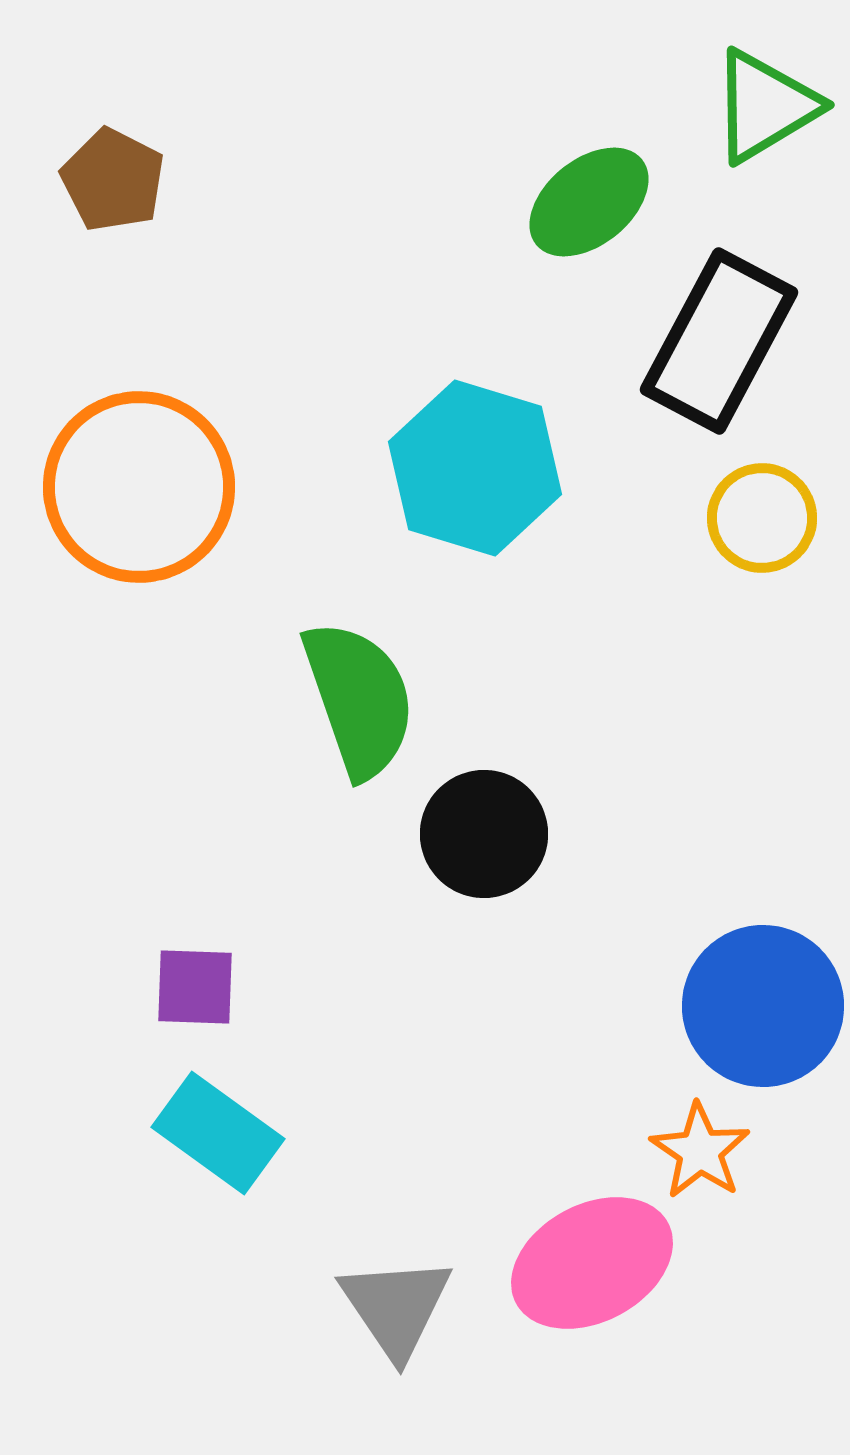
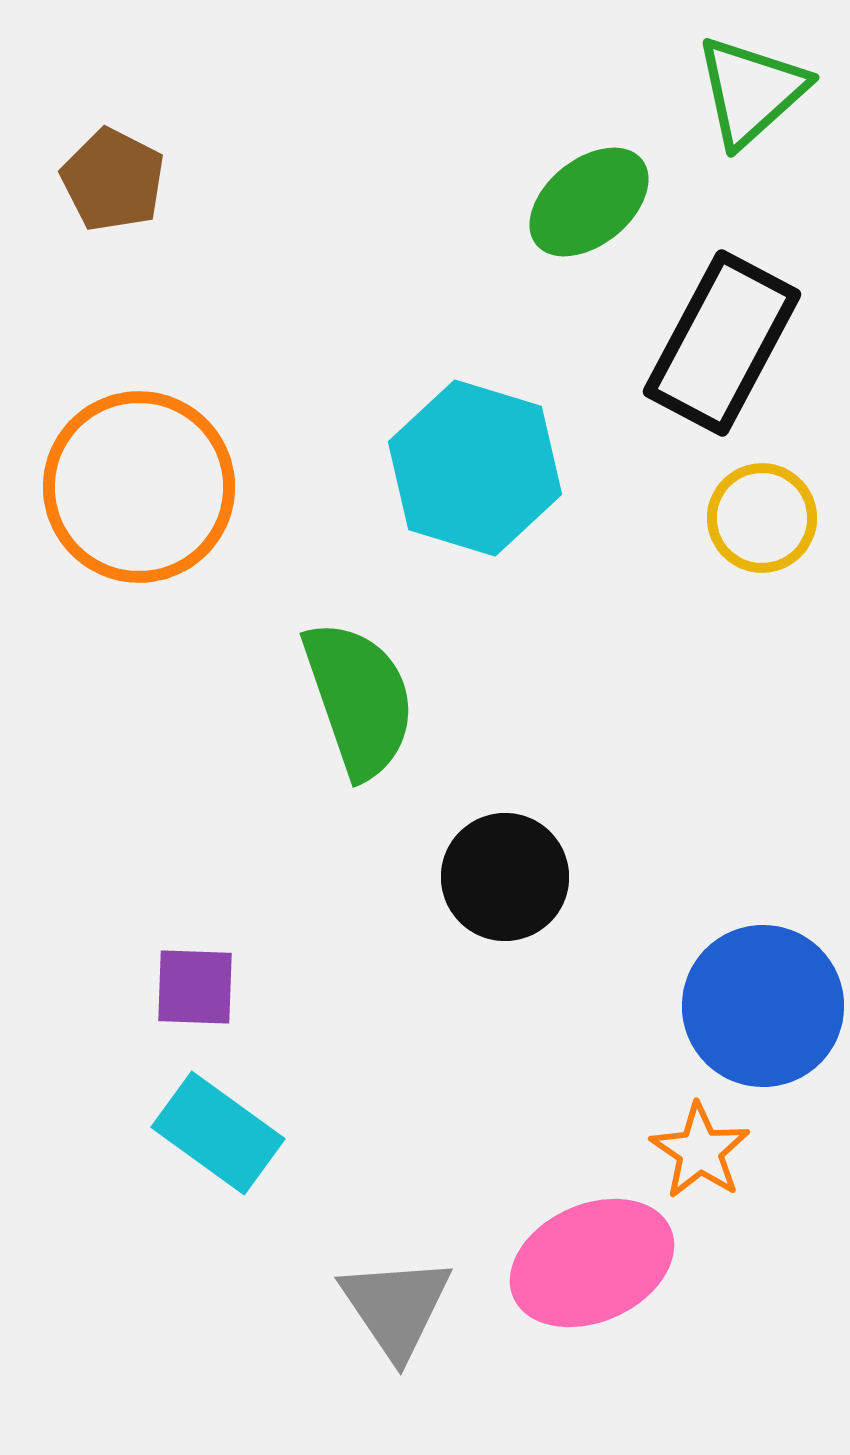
green triangle: moved 14 px left, 15 px up; rotated 11 degrees counterclockwise
black rectangle: moved 3 px right, 2 px down
black circle: moved 21 px right, 43 px down
pink ellipse: rotated 4 degrees clockwise
